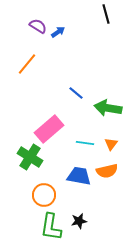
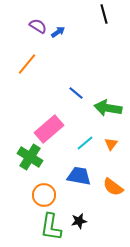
black line: moved 2 px left
cyan line: rotated 48 degrees counterclockwise
orange semicircle: moved 6 px right, 16 px down; rotated 50 degrees clockwise
